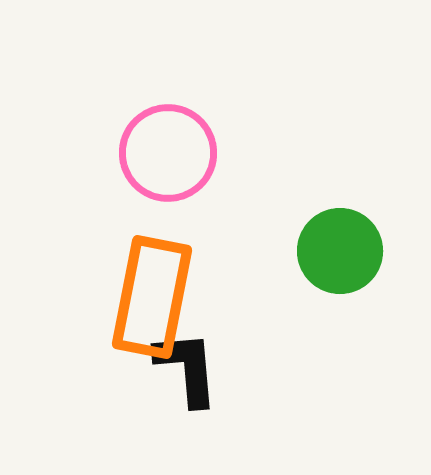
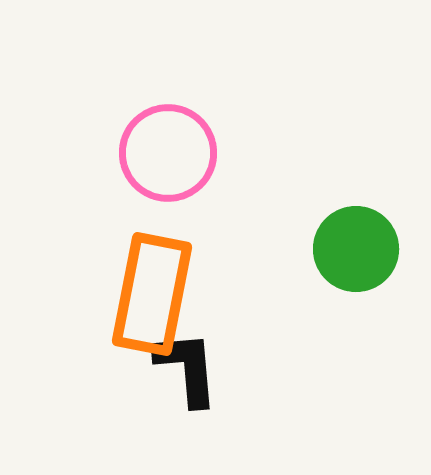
green circle: moved 16 px right, 2 px up
orange rectangle: moved 3 px up
